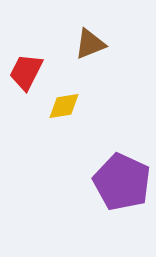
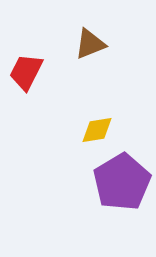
yellow diamond: moved 33 px right, 24 px down
purple pentagon: rotated 16 degrees clockwise
